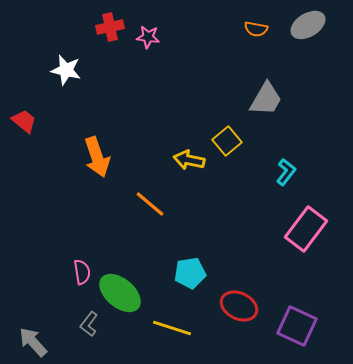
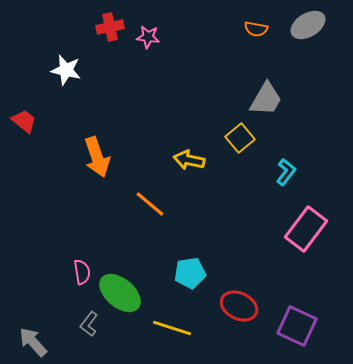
yellow square: moved 13 px right, 3 px up
